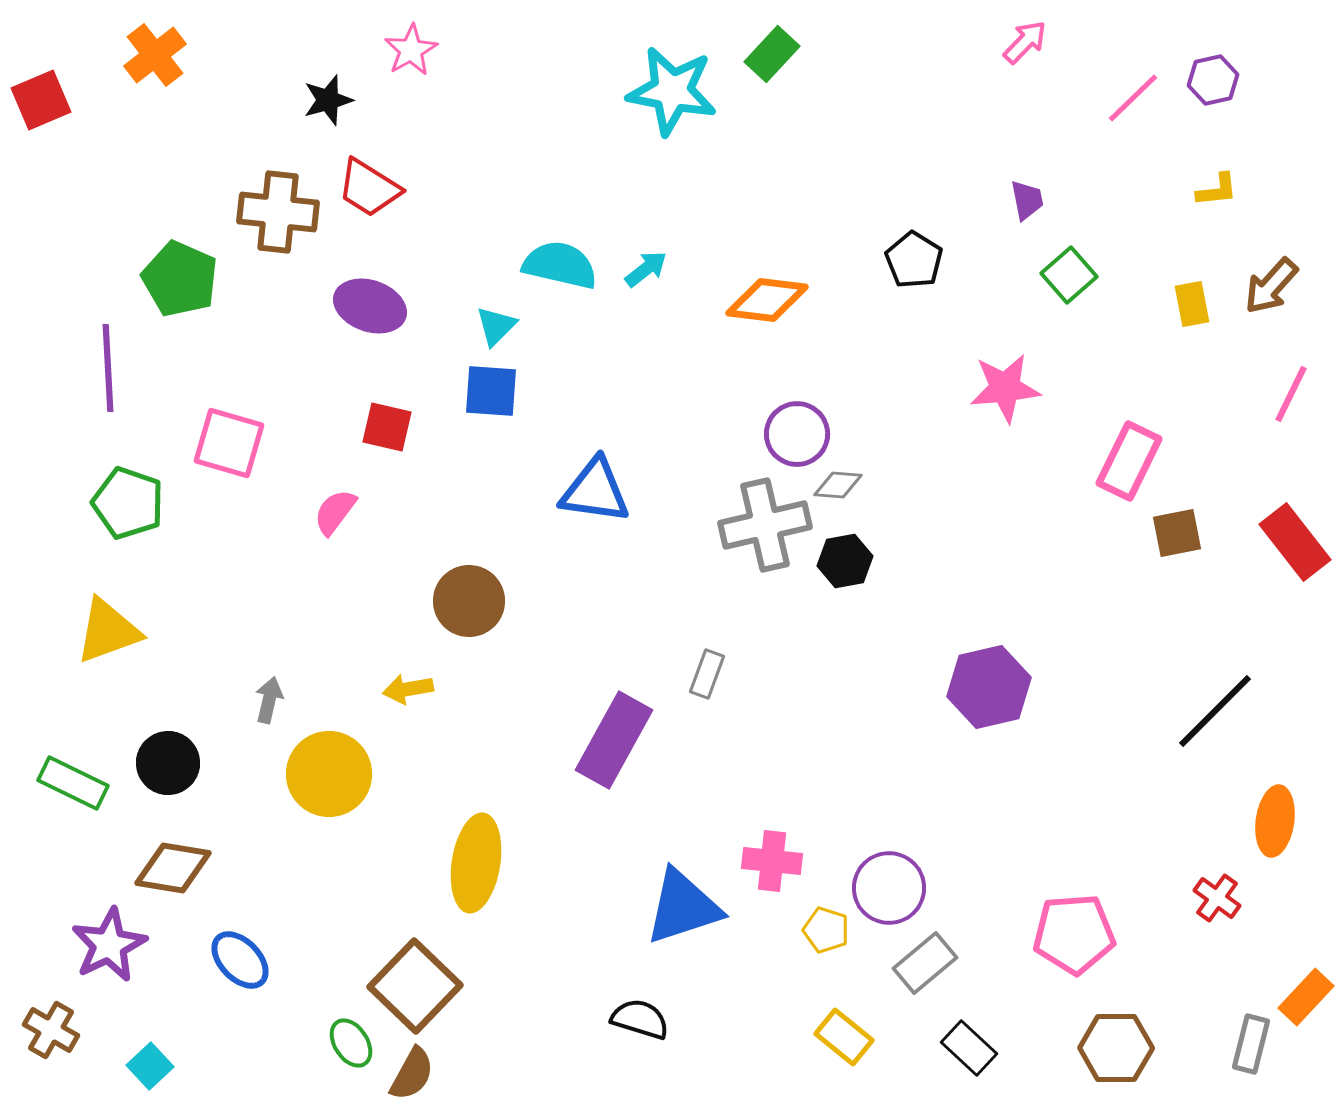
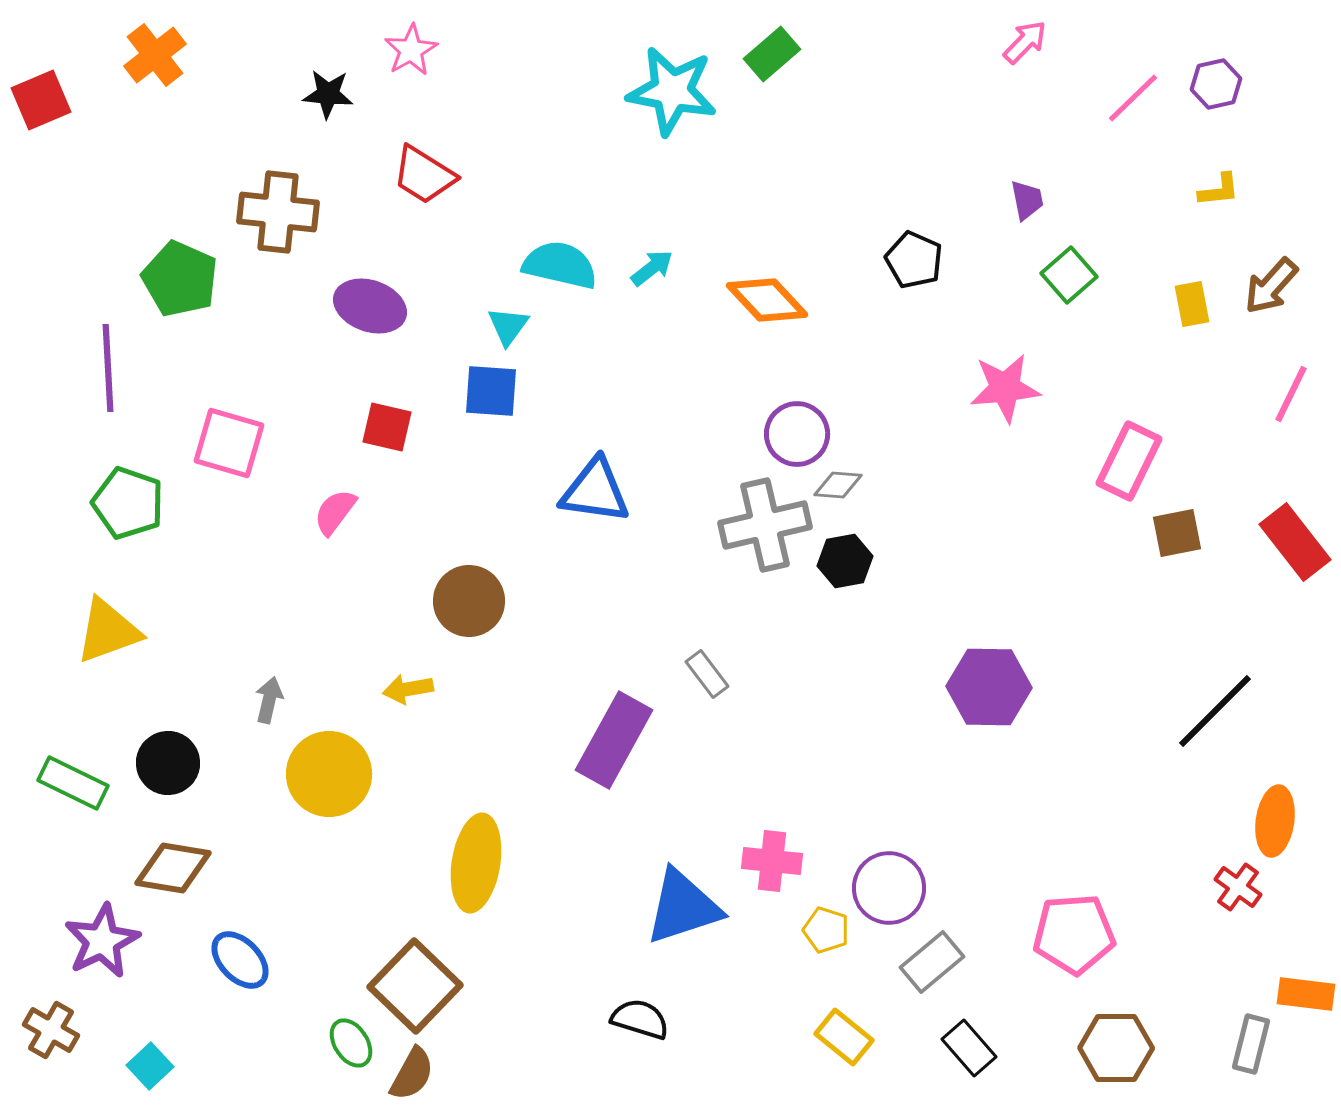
green rectangle at (772, 54): rotated 6 degrees clockwise
purple hexagon at (1213, 80): moved 3 px right, 4 px down
black star at (328, 100): moved 6 px up; rotated 21 degrees clockwise
red trapezoid at (369, 188): moved 55 px right, 13 px up
yellow L-shape at (1217, 190): moved 2 px right
black pentagon at (914, 260): rotated 8 degrees counterclockwise
cyan arrow at (646, 269): moved 6 px right, 1 px up
orange diamond at (767, 300): rotated 40 degrees clockwise
cyan triangle at (496, 326): moved 12 px right; rotated 9 degrees counterclockwise
gray rectangle at (707, 674): rotated 57 degrees counterclockwise
purple hexagon at (989, 687): rotated 14 degrees clockwise
red cross at (1217, 898): moved 21 px right, 11 px up
purple star at (109, 945): moved 7 px left, 4 px up
gray rectangle at (925, 963): moved 7 px right, 1 px up
orange rectangle at (1306, 997): moved 3 px up; rotated 54 degrees clockwise
black rectangle at (969, 1048): rotated 6 degrees clockwise
